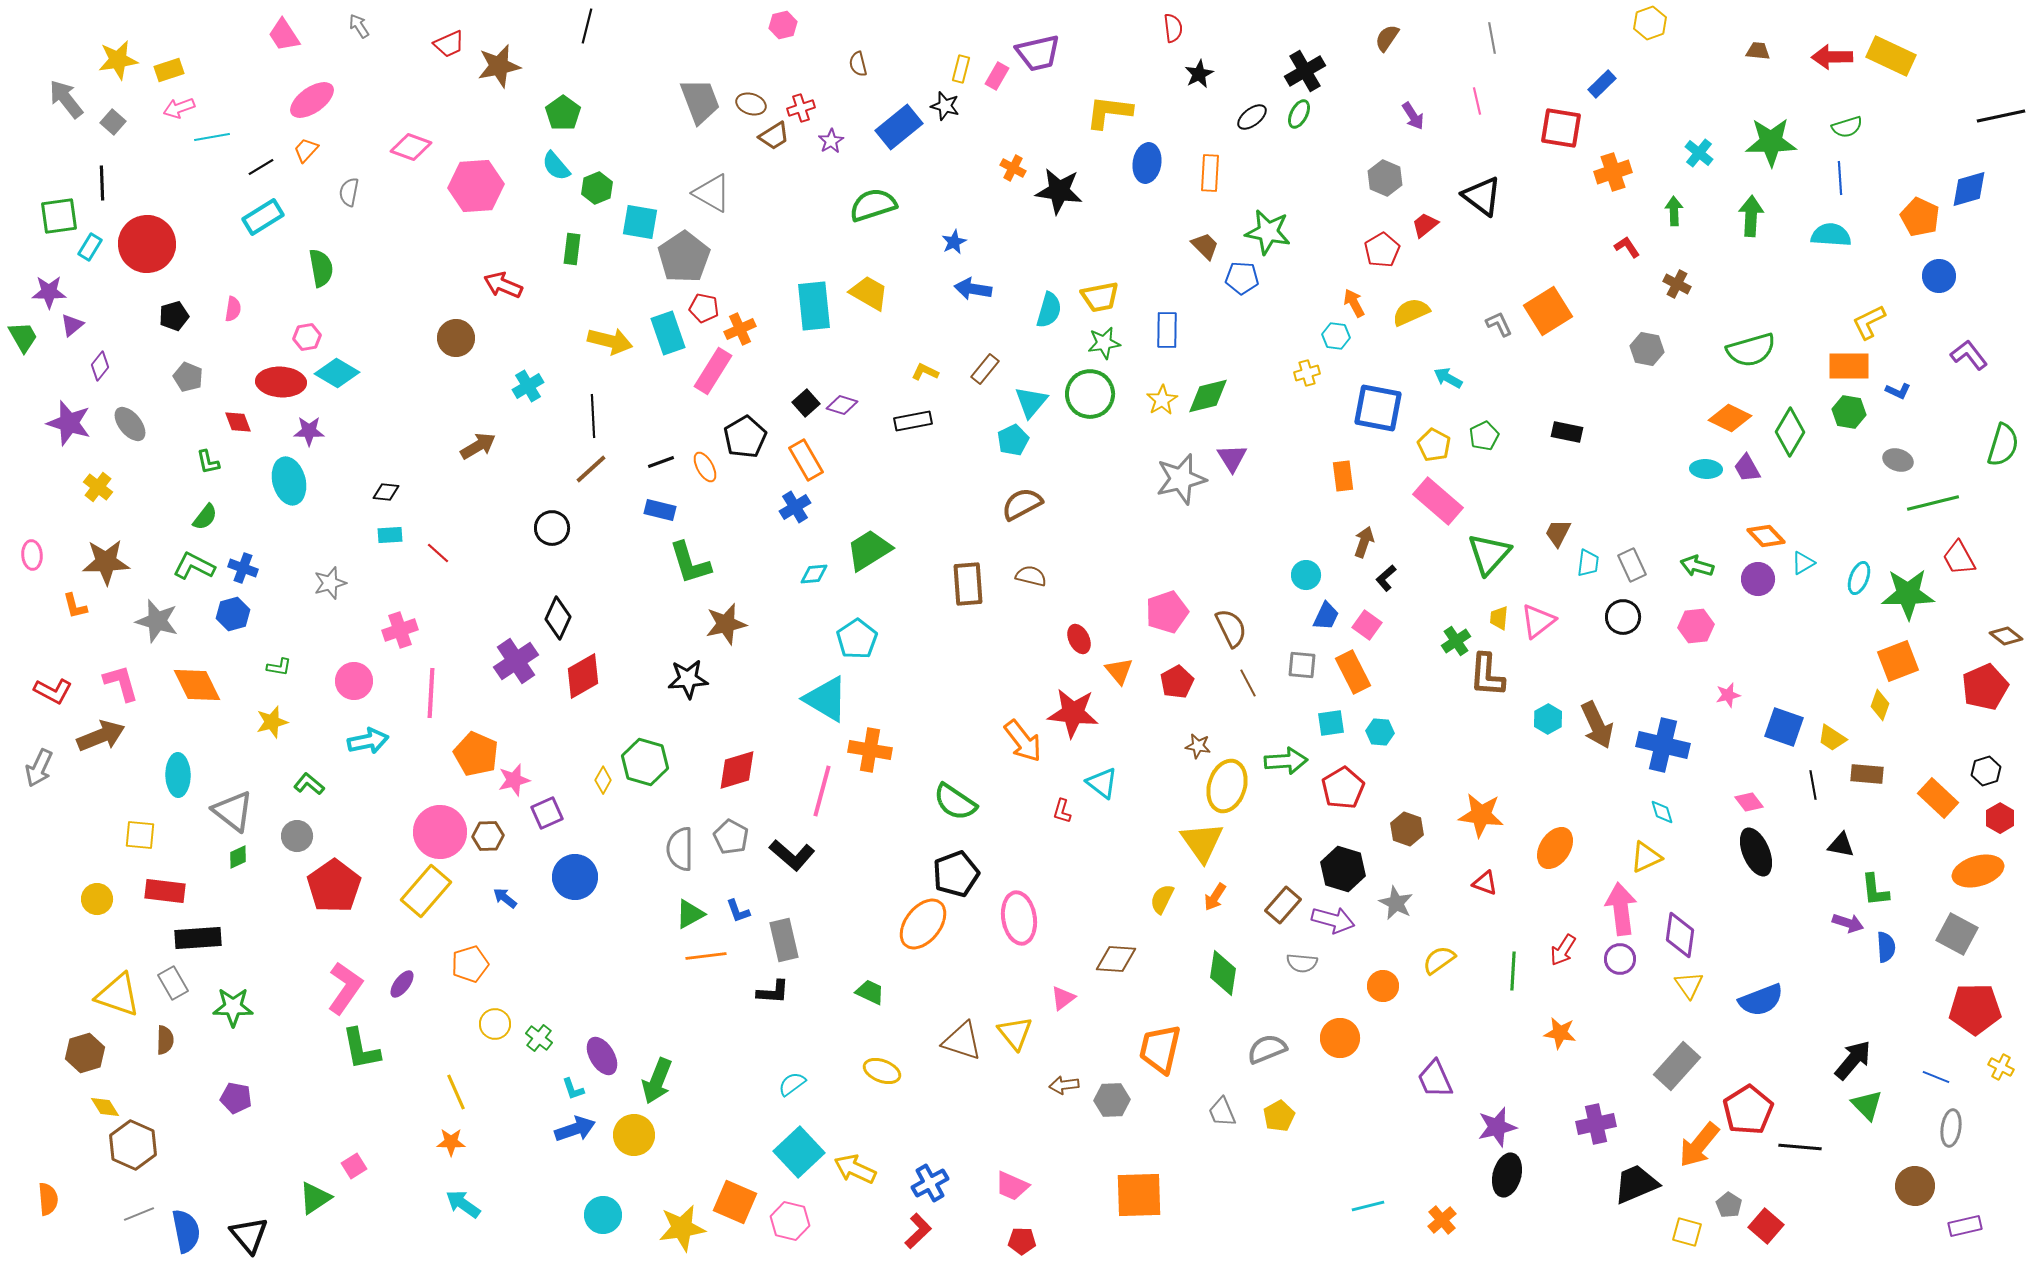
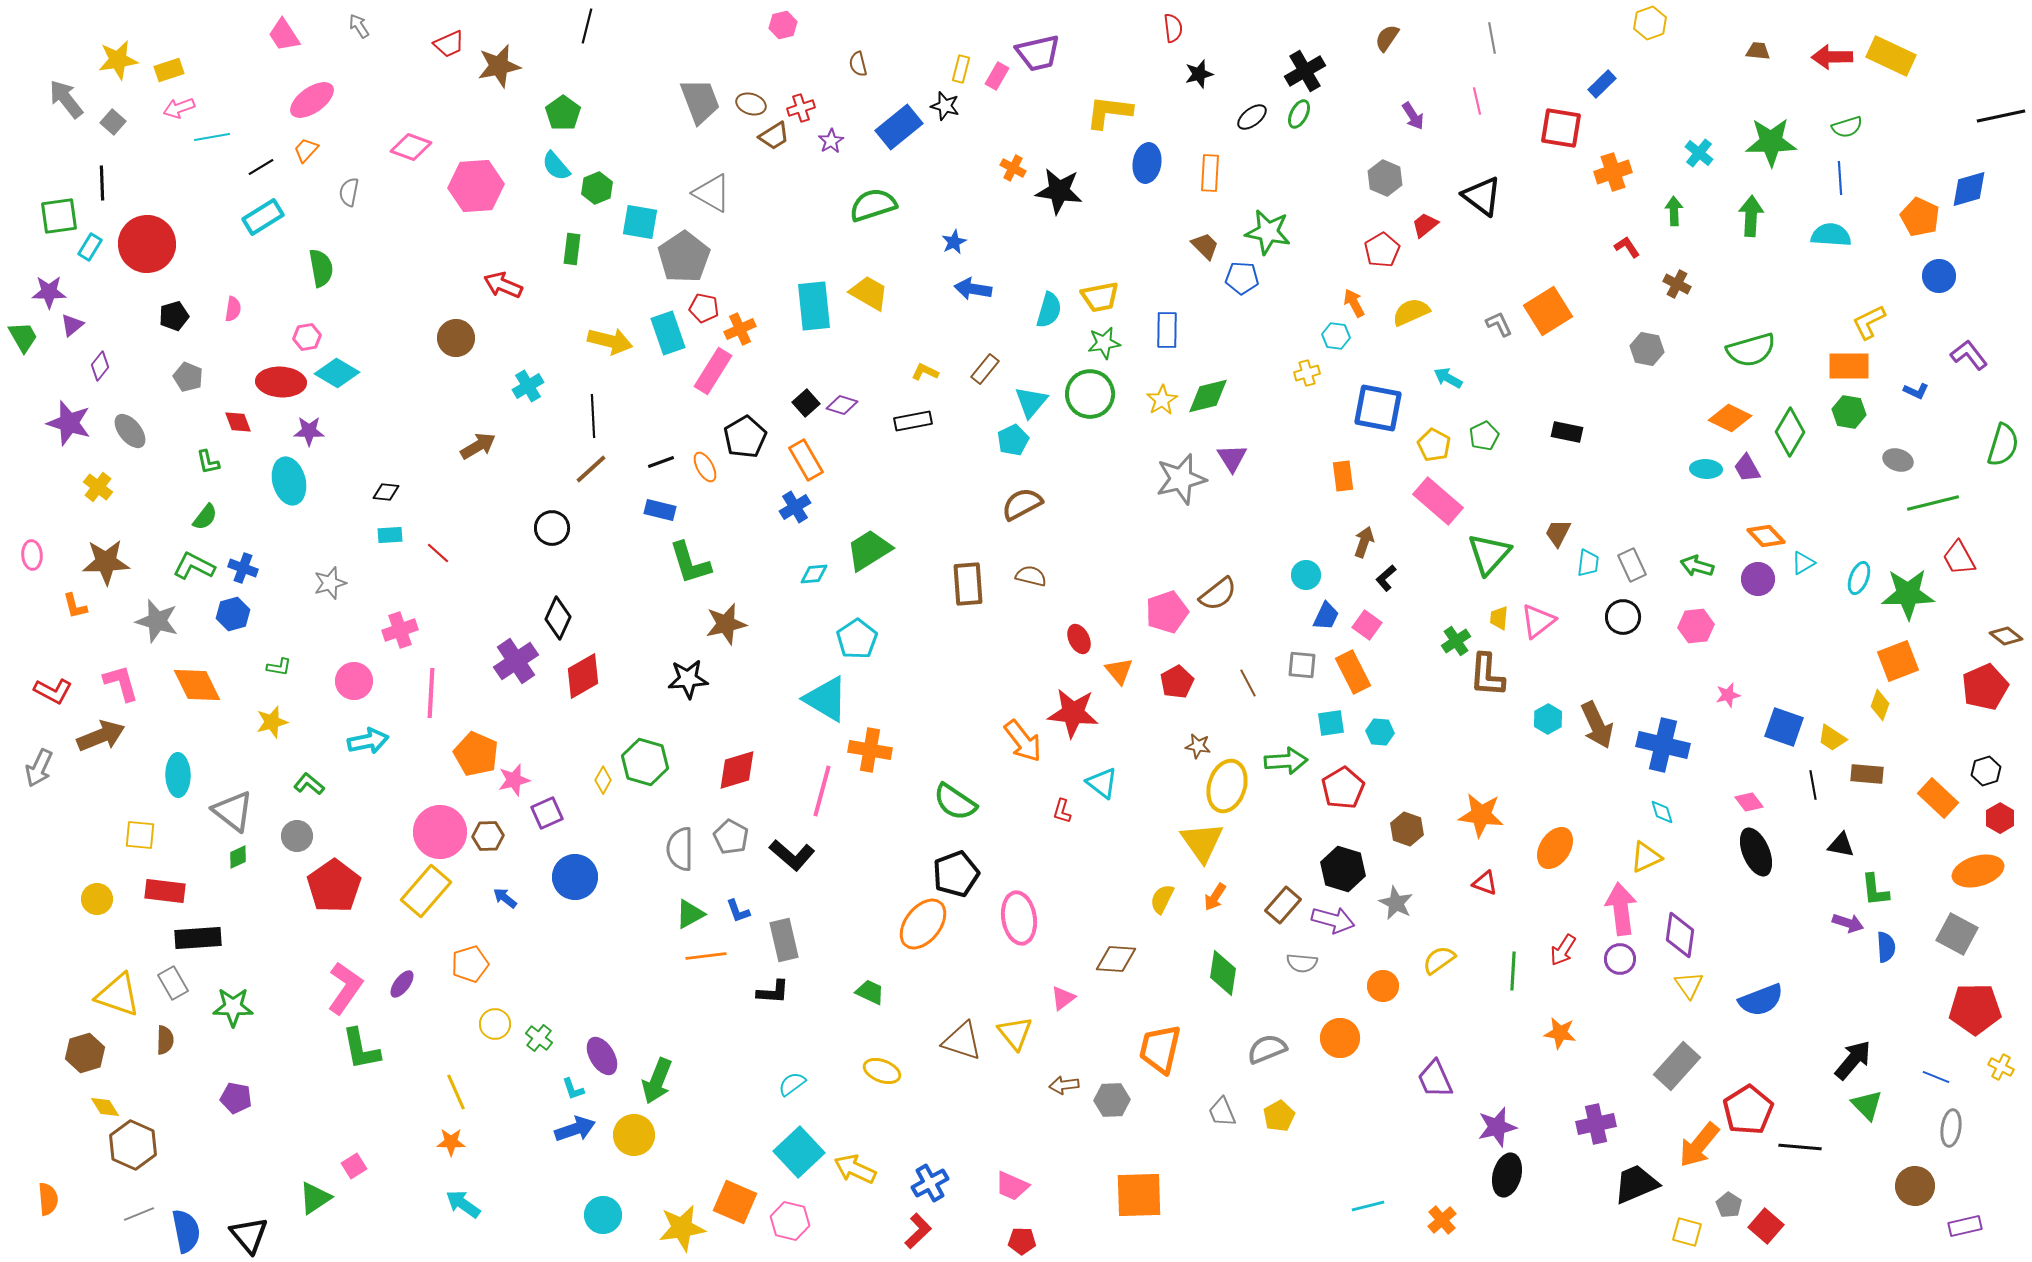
black star at (1199, 74): rotated 12 degrees clockwise
blue L-shape at (1898, 391): moved 18 px right
gray ellipse at (130, 424): moved 7 px down
brown semicircle at (1231, 628): moved 13 px left, 34 px up; rotated 78 degrees clockwise
